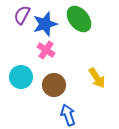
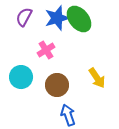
purple semicircle: moved 2 px right, 2 px down
blue star: moved 12 px right, 6 px up
pink cross: rotated 24 degrees clockwise
brown circle: moved 3 px right
